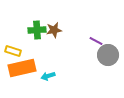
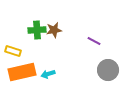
purple line: moved 2 px left
gray circle: moved 15 px down
orange rectangle: moved 4 px down
cyan arrow: moved 2 px up
